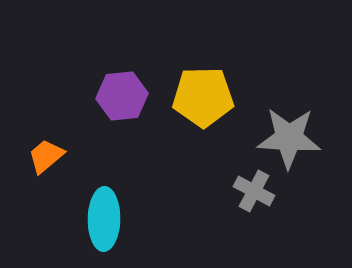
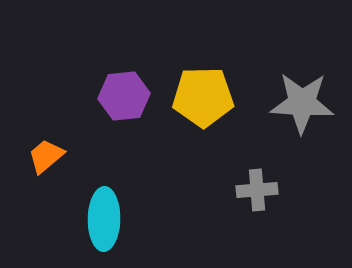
purple hexagon: moved 2 px right
gray star: moved 13 px right, 35 px up
gray cross: moved 3 px right, 1 px up; rotated 33 degrees counterclockwise
